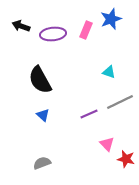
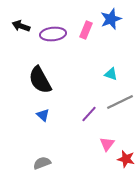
cyan triangle: moved 2 px right, 2 px down
purple line: rotated 24 degrees counterclockwise
pink triangle: rotated 21 degrees clockwise
